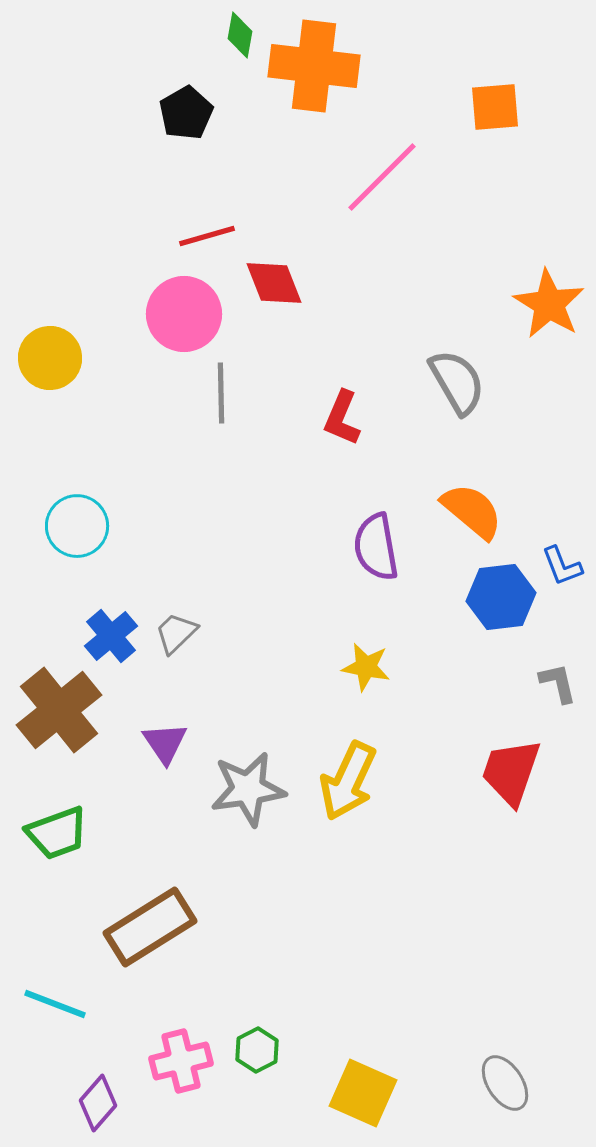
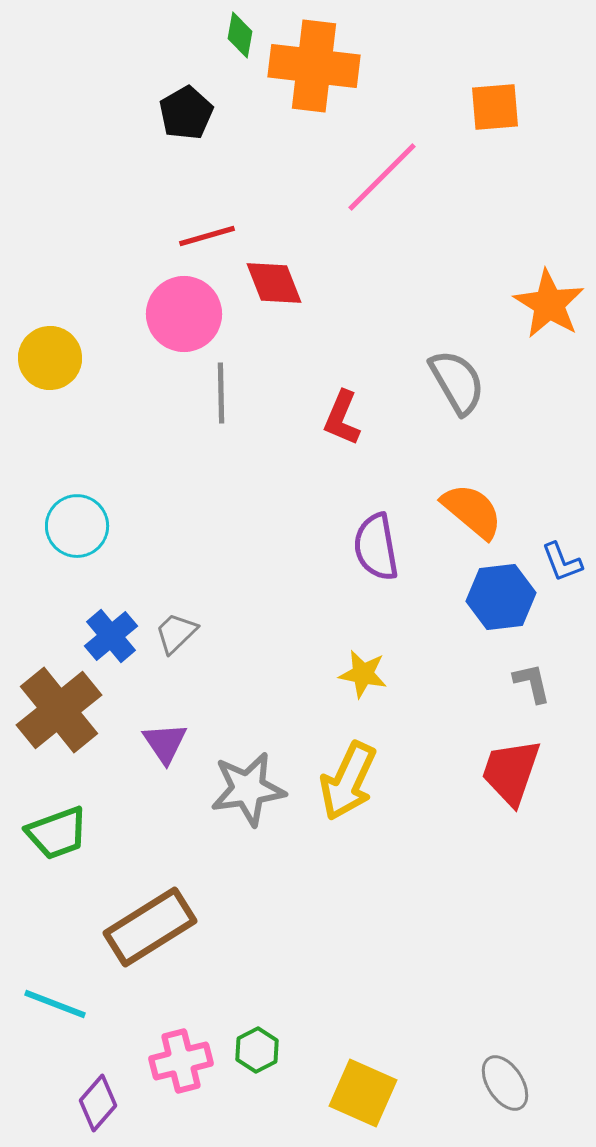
blue L-shape: moved 4 px up
yellow star: moved 3 px left, 7 px down
gray L-shape: moved 26 px left
